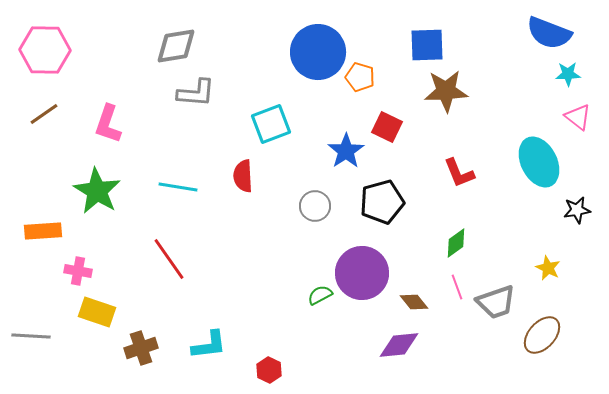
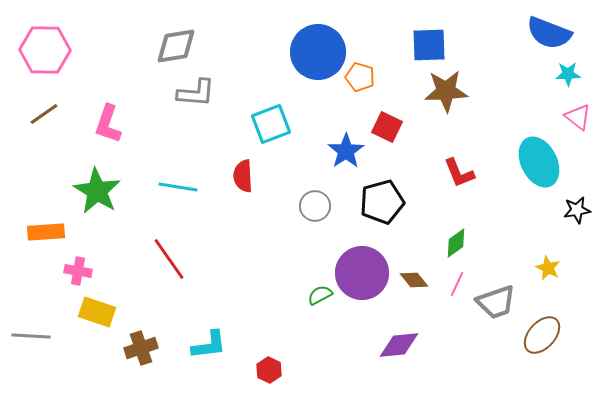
blue square: moved 2 px right
orange rectangle: moved 3 px right, 1 px down
pink line: moved 3 px up; rotated 45 degrees clockwise
brown diamond: moved 22 px up
